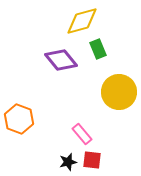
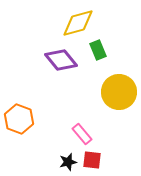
yellow diamond: moved 4 px left, 2 px down
green rectangle: moved 1 px down
